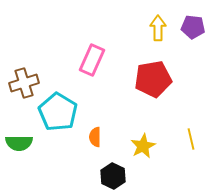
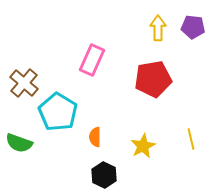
brown cross: rotated 32 degrees counterclockwise
green semicircle: rotated 20 degrees clockwise
black hexagon: moved 9 px left, 1 px up
